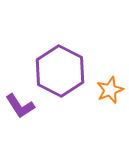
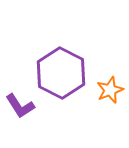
purple hexagon: moved 1 px right, 2 px down
